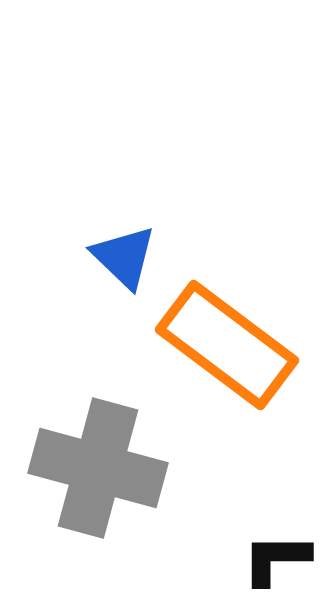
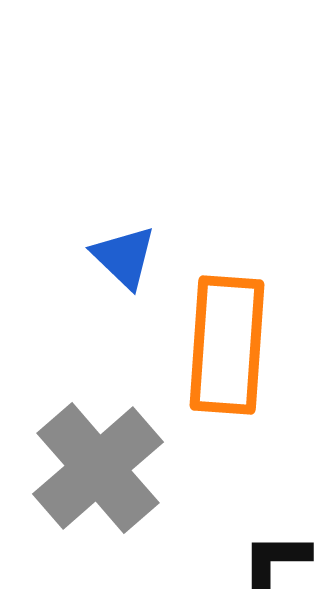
orange rectangle: rotated 57 degrees clockwise
gray cross: rotated 34 degrees clockwise
